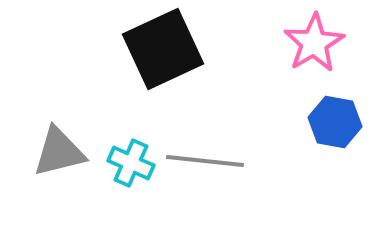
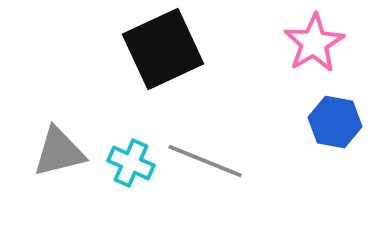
gray line: rotated 16 degrees clockwise
